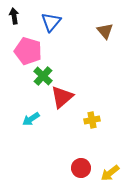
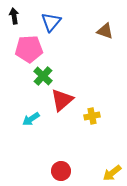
brown triangle: rotated 30 degrees counterclockwise
pink pentagon: moved 1 px right, 2 px up; rotated 20 degrees counterclockwise
red triangle: moved 3 px down
yellow cross: moved 4 px up
red circle: moved 20 px left, 3 px down
yellow arrow: moved 2 px right
